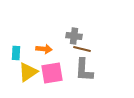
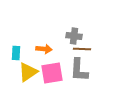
brown line: rotated 12 degrees counterclockwise
gray L-shape: moved 5 px left
